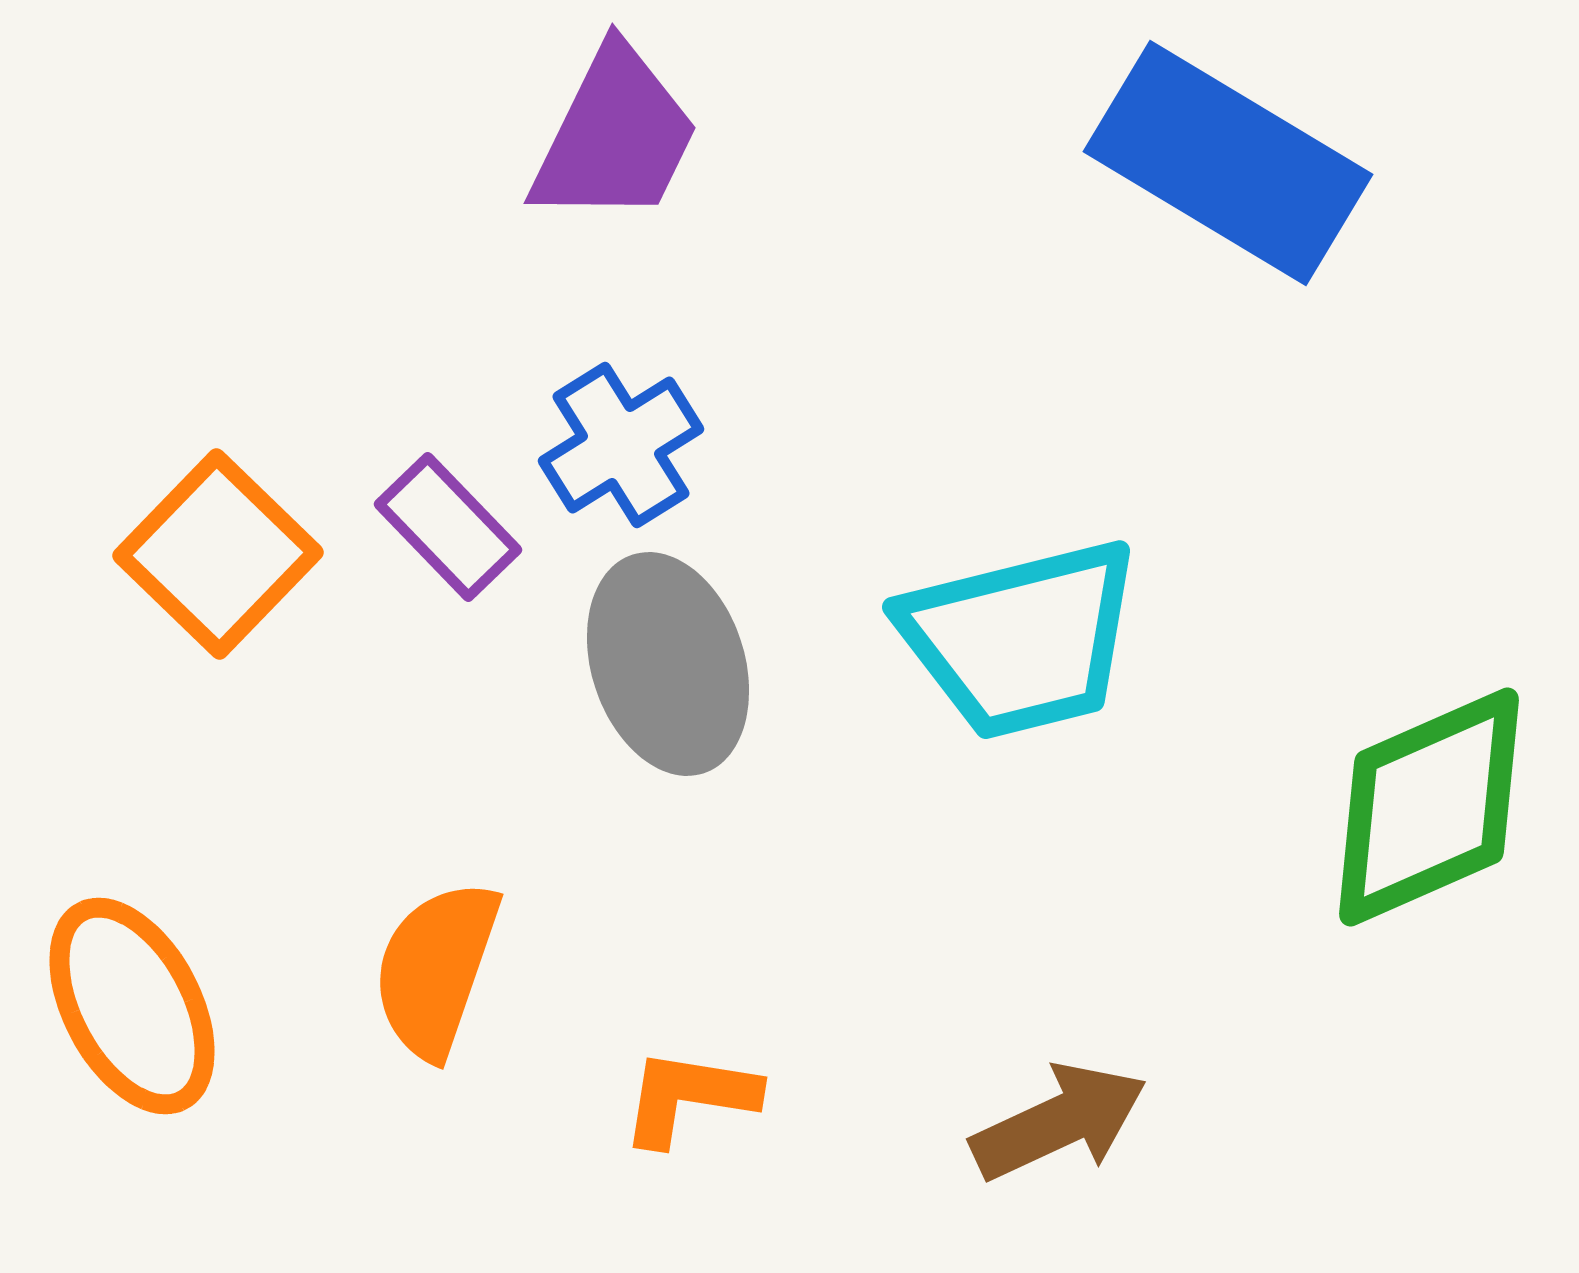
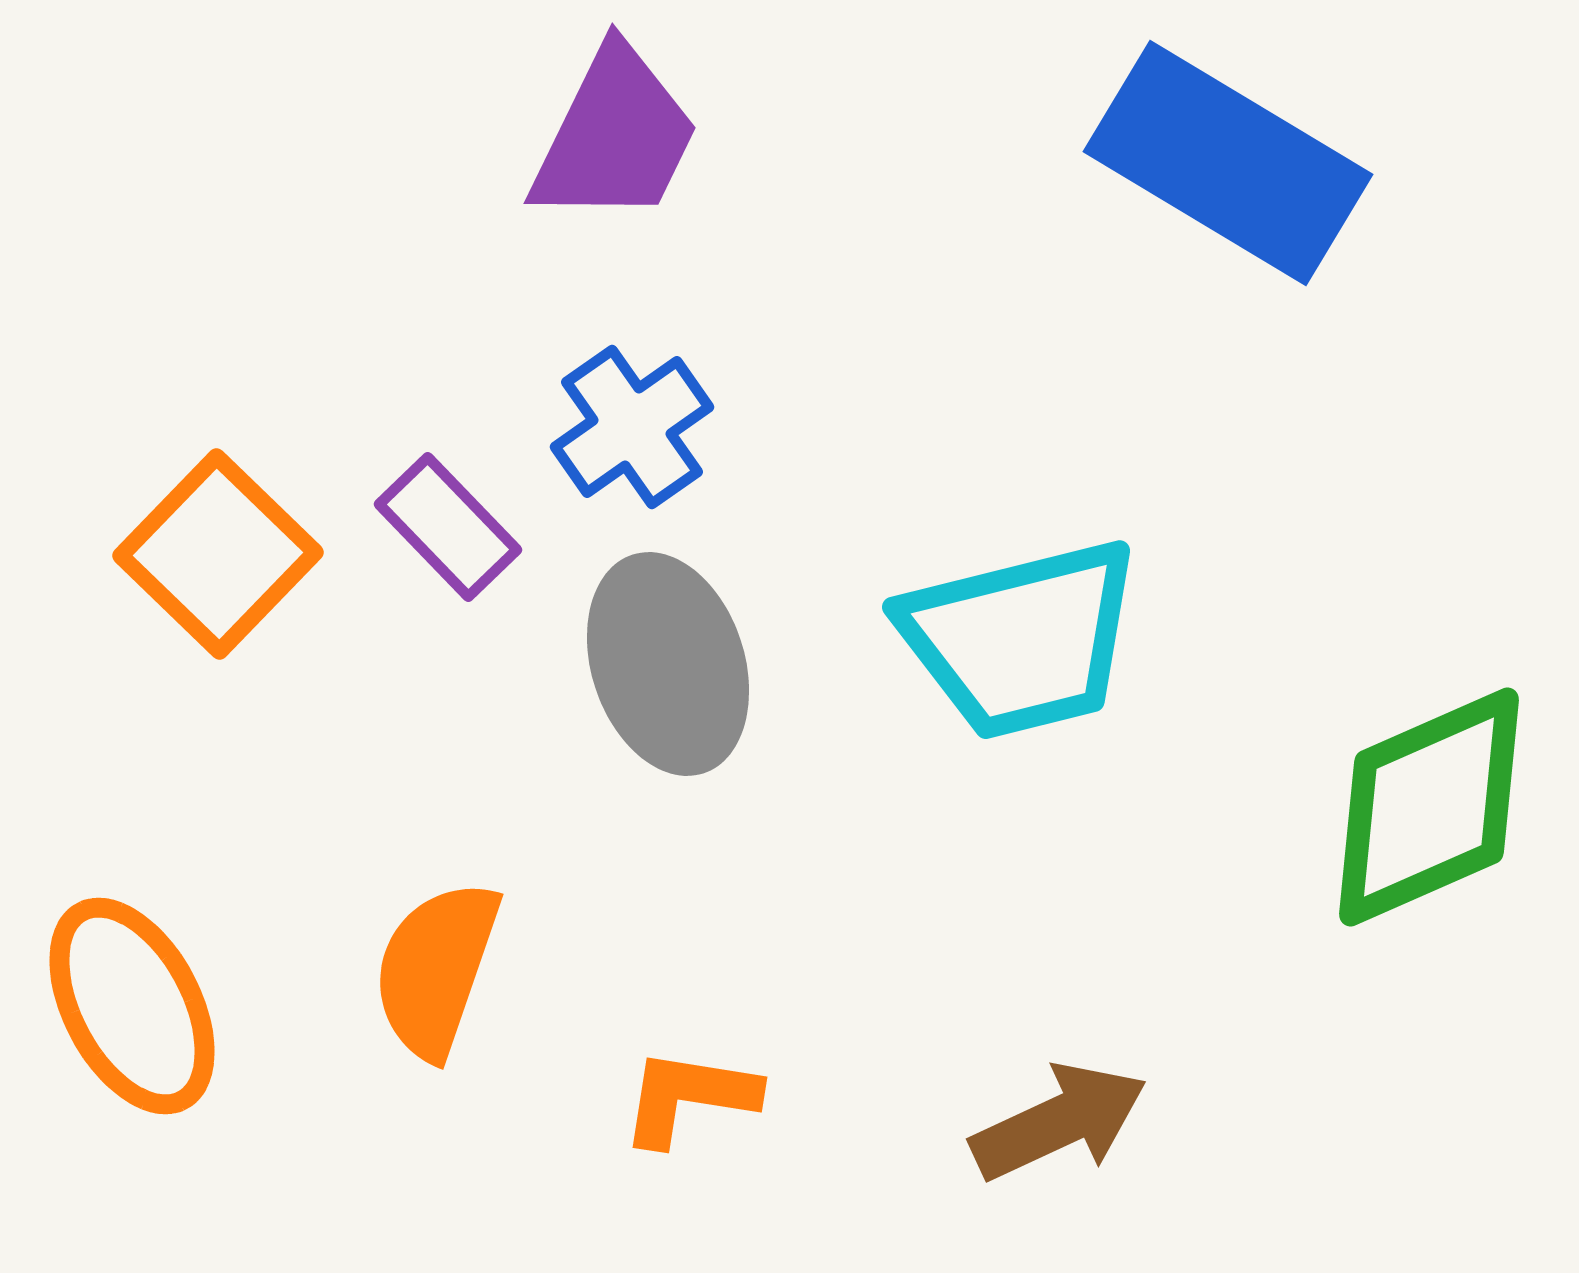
blue cross: moved 11 px right, 18 px up; rotated 3 degrees counterclockwise
